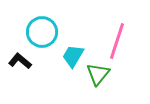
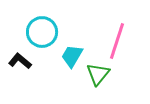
cyan trapezoid: moved 1 px left
